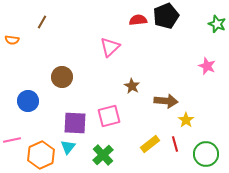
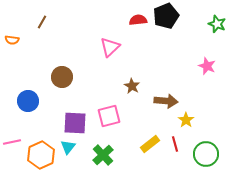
pink line: moved 2 px down
